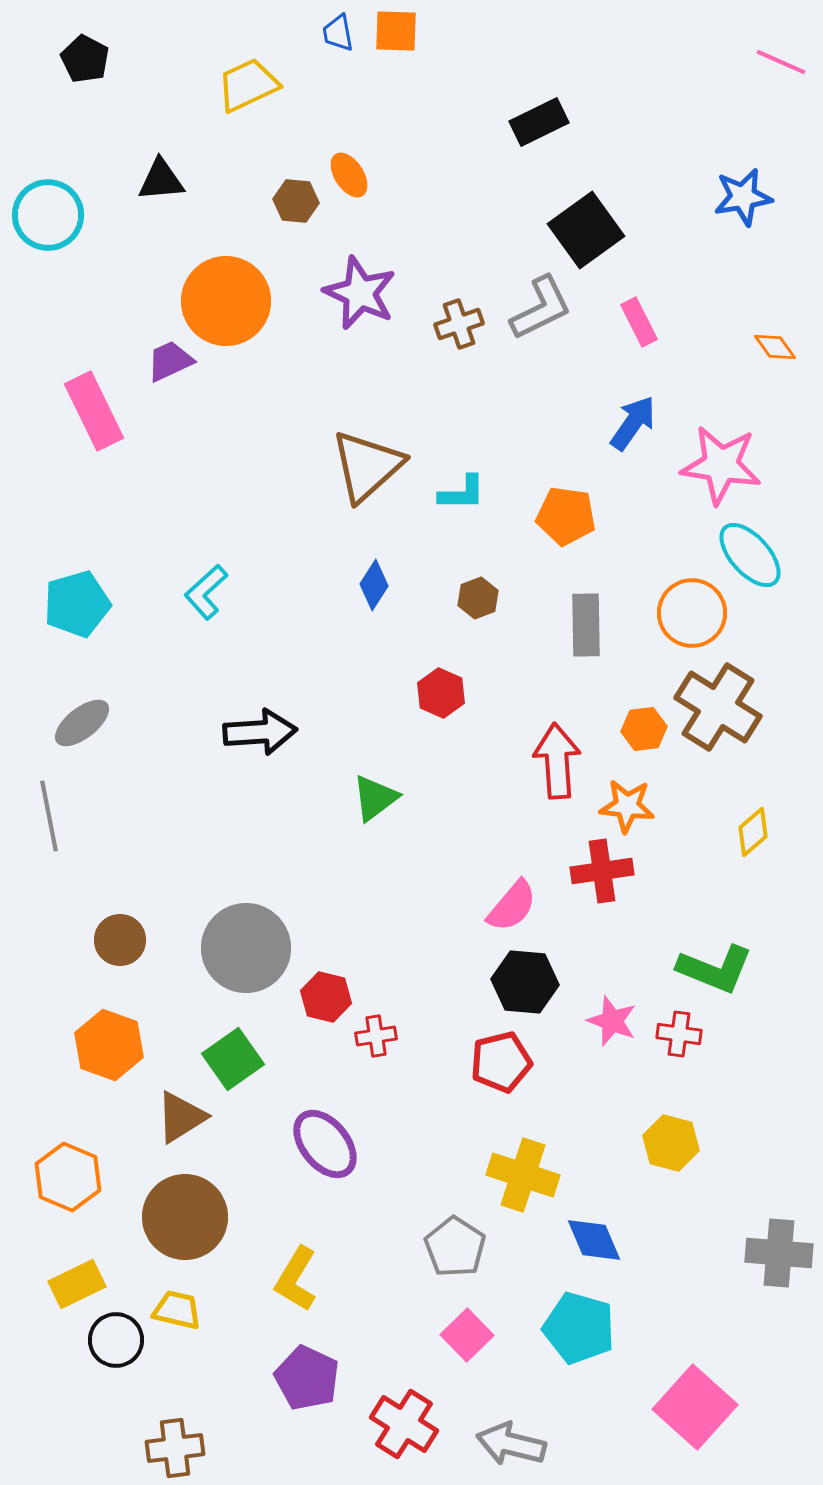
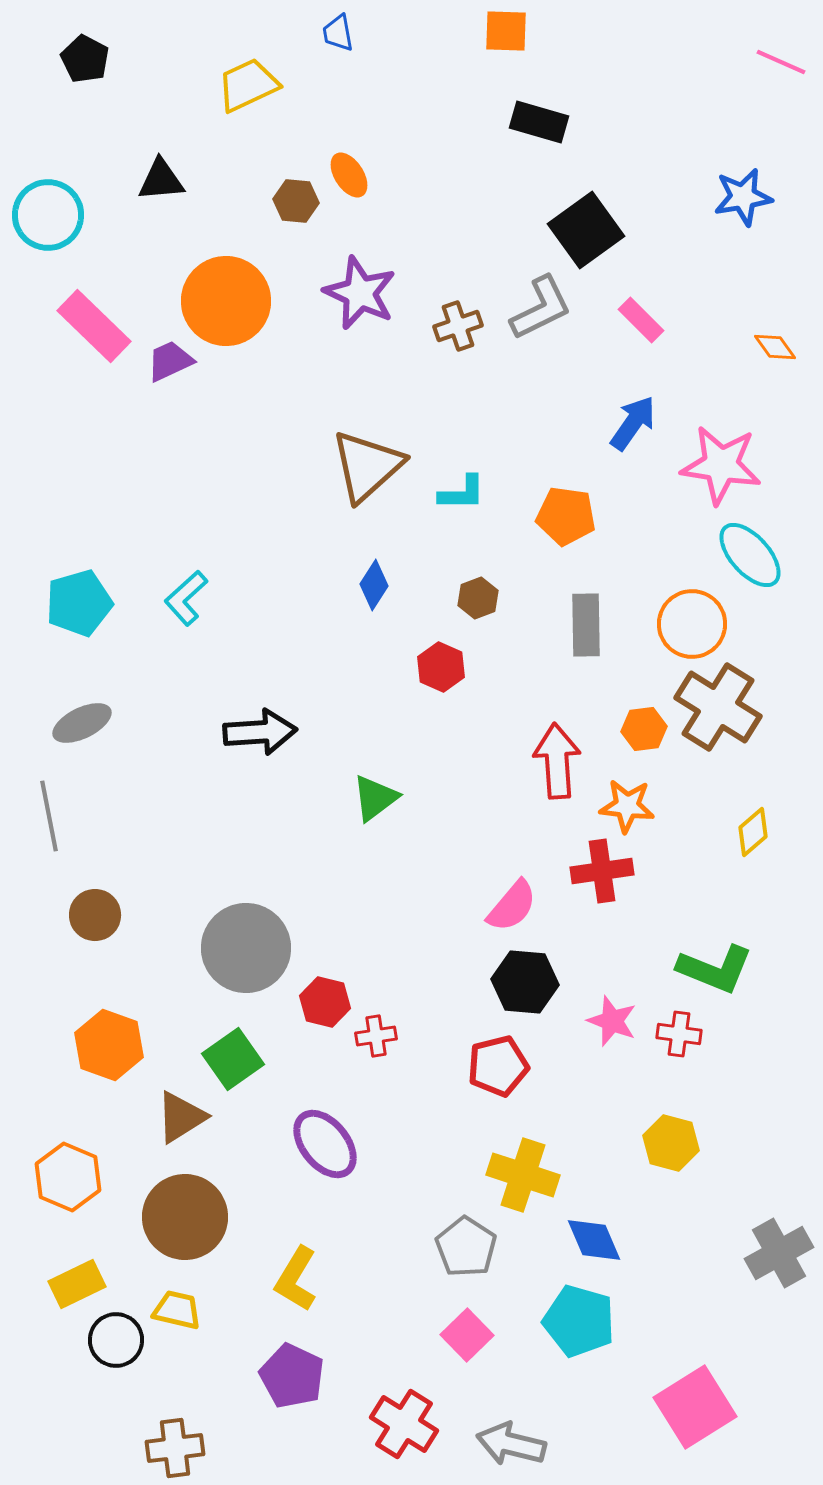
orange square at (396, 31): moved 110 px right
black rectangle at (539, 122): rotated 42 degrees clockwise
pink rectangle at (639, 322): moved 2 px right, 2 px up; rotated 18 degrees counterclockwise
brown cross at (459, 324): moved 1 px left, 2 px down
pink rectangle at (94, 411): moved 85 px up; rotated 20 degrees counterclockwise
cyan L-shape at (206, 592): moved 20 px left, 6 px down
cyan pentagon at (77, 604): moved 2 px right, 1 px up
orange circle at (692, 613): moved 11 px down
red hexagon at (441, 693): moved 26 px up
gray ellipse at (82, 723): rotated 12 degrees clockwise
brown circle at (120, 940): moved 25 px left, 25 px up
red hexagon at (326, 997): moved 1 px left, 5 px down
red pentagon at (501, 1062): moved 3 px left, 4 px down
gray pentagon at (455, 1247): moved 11 px right
gray cross at (779, 1253): rotated 34 degrees counterclockwise
cyan pentagon at (579, 1328): moved 7 px up
purple pentagon at (307, 1378): moved 15 px left, 2 px up
pink square at (695, 1407): rotated 16 degrees clockwise
